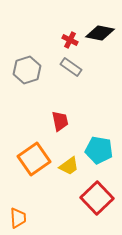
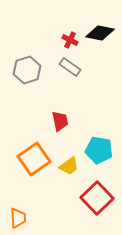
gray rectangle: moved 1 px left
